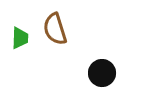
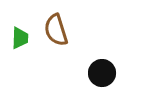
brown semicircle: moved 1 px right, 1 px down
